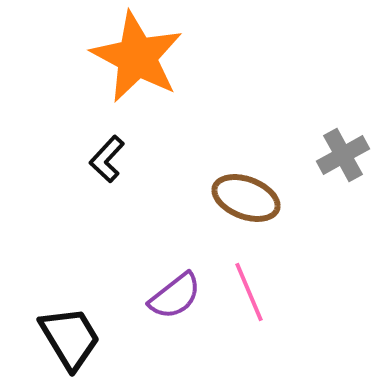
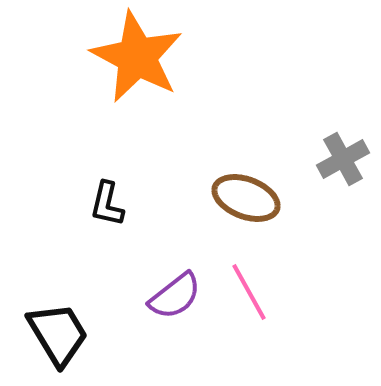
gray cross: moved 4 px down
black L-shape: moved 45 px down; rotated 30 degrees counterclockwise
pink line: rotated 6 degrees counterclockwise
black trapezoid: moved 12 px left, 4 px up
